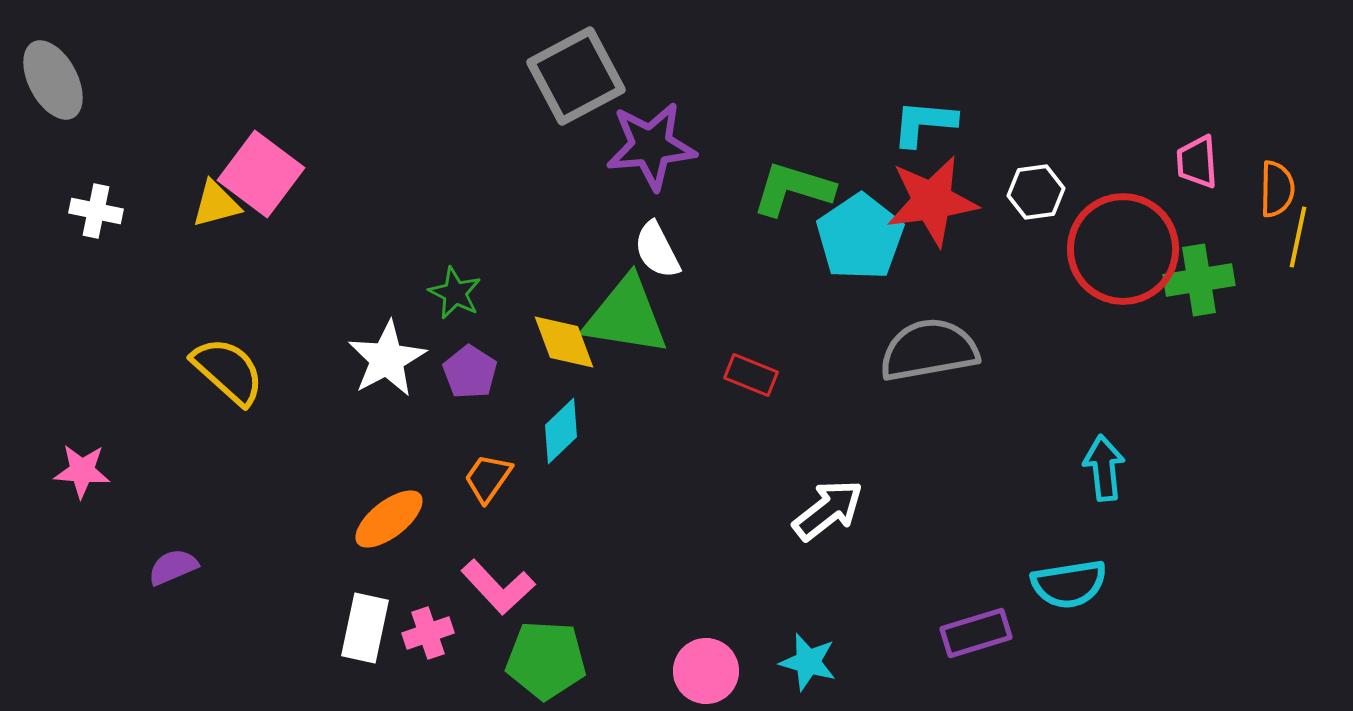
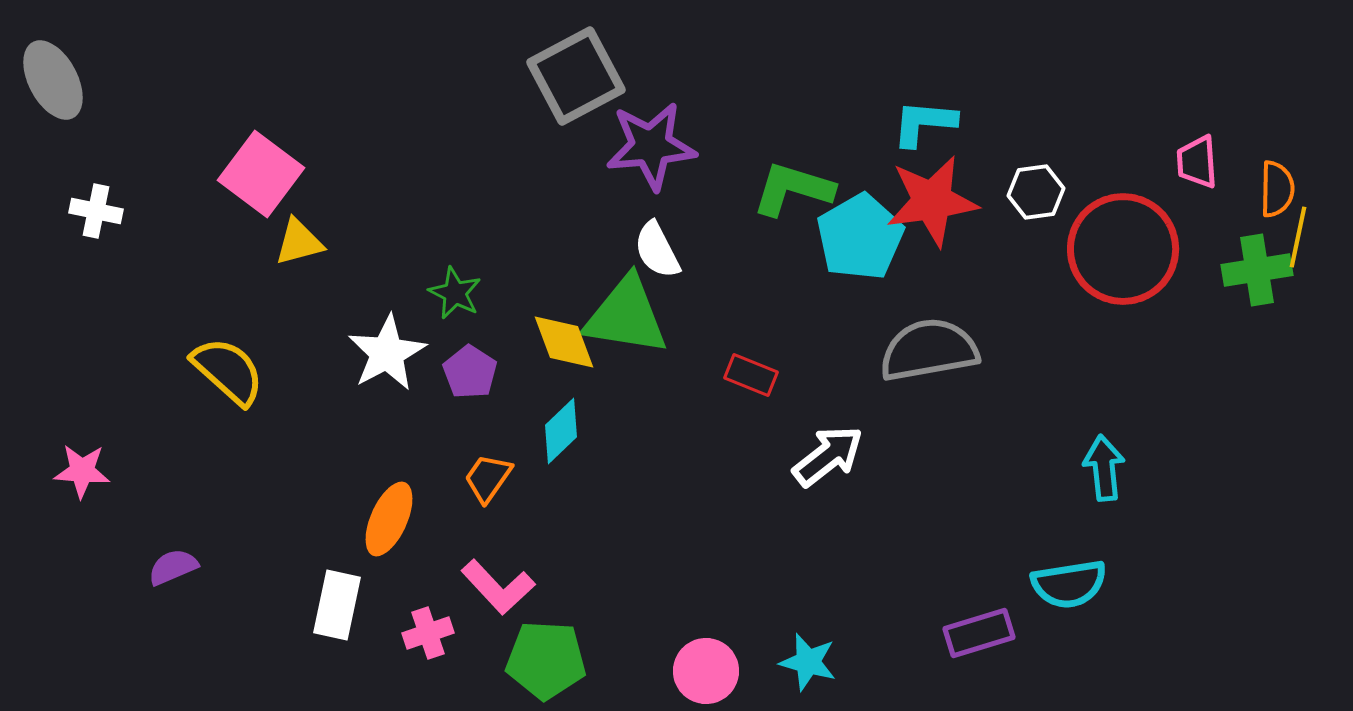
yellow triangle: moved 83 px right, 38 px down
cyan pentagon: rotated 4 degrees clockwise
green cross: moved 58 px right, 10 px up
white star: moved 6 px up
white arrow: moved 54 px up
orange ellipse: rotated 28 degrees counterclockwise
white rectangle: moved 28 px left, 23 px up
purple rectangle: moved 3 px right
